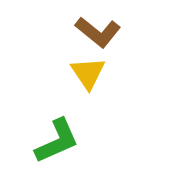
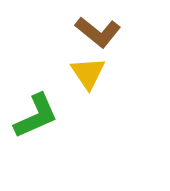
green L-shape: moved 21 px left, 25 px up
